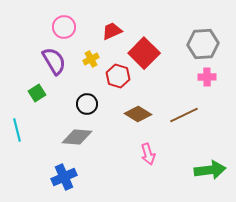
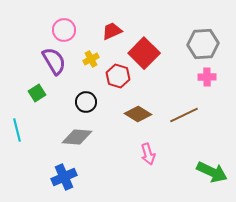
pink circle: moved 3 px down
black circle: moved 1 px left, 2 px up
green arrow: moved 2 px right, 2 px down; rotated 32 degrees clockwise
